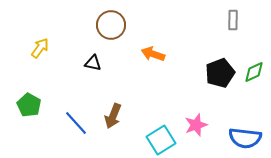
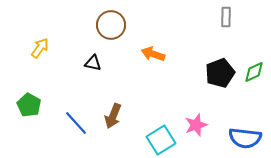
gray rectangle: moved 7 px left, 3 px up
